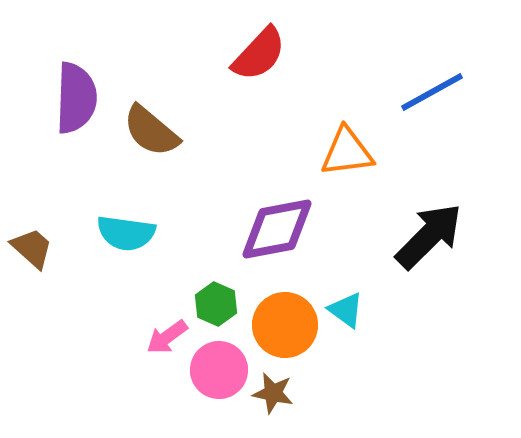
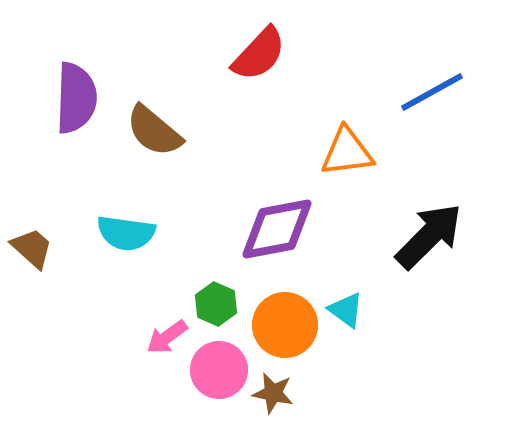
brown semicircle: moved 3 px right
